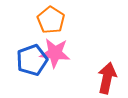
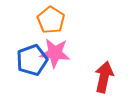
red arrow: moved 3 px left, 1 px up
